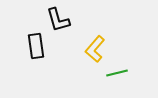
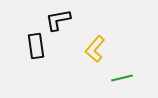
black L-shape: rotated 96 degrees clockwise
green line: moved 5 px right, 5 px down
